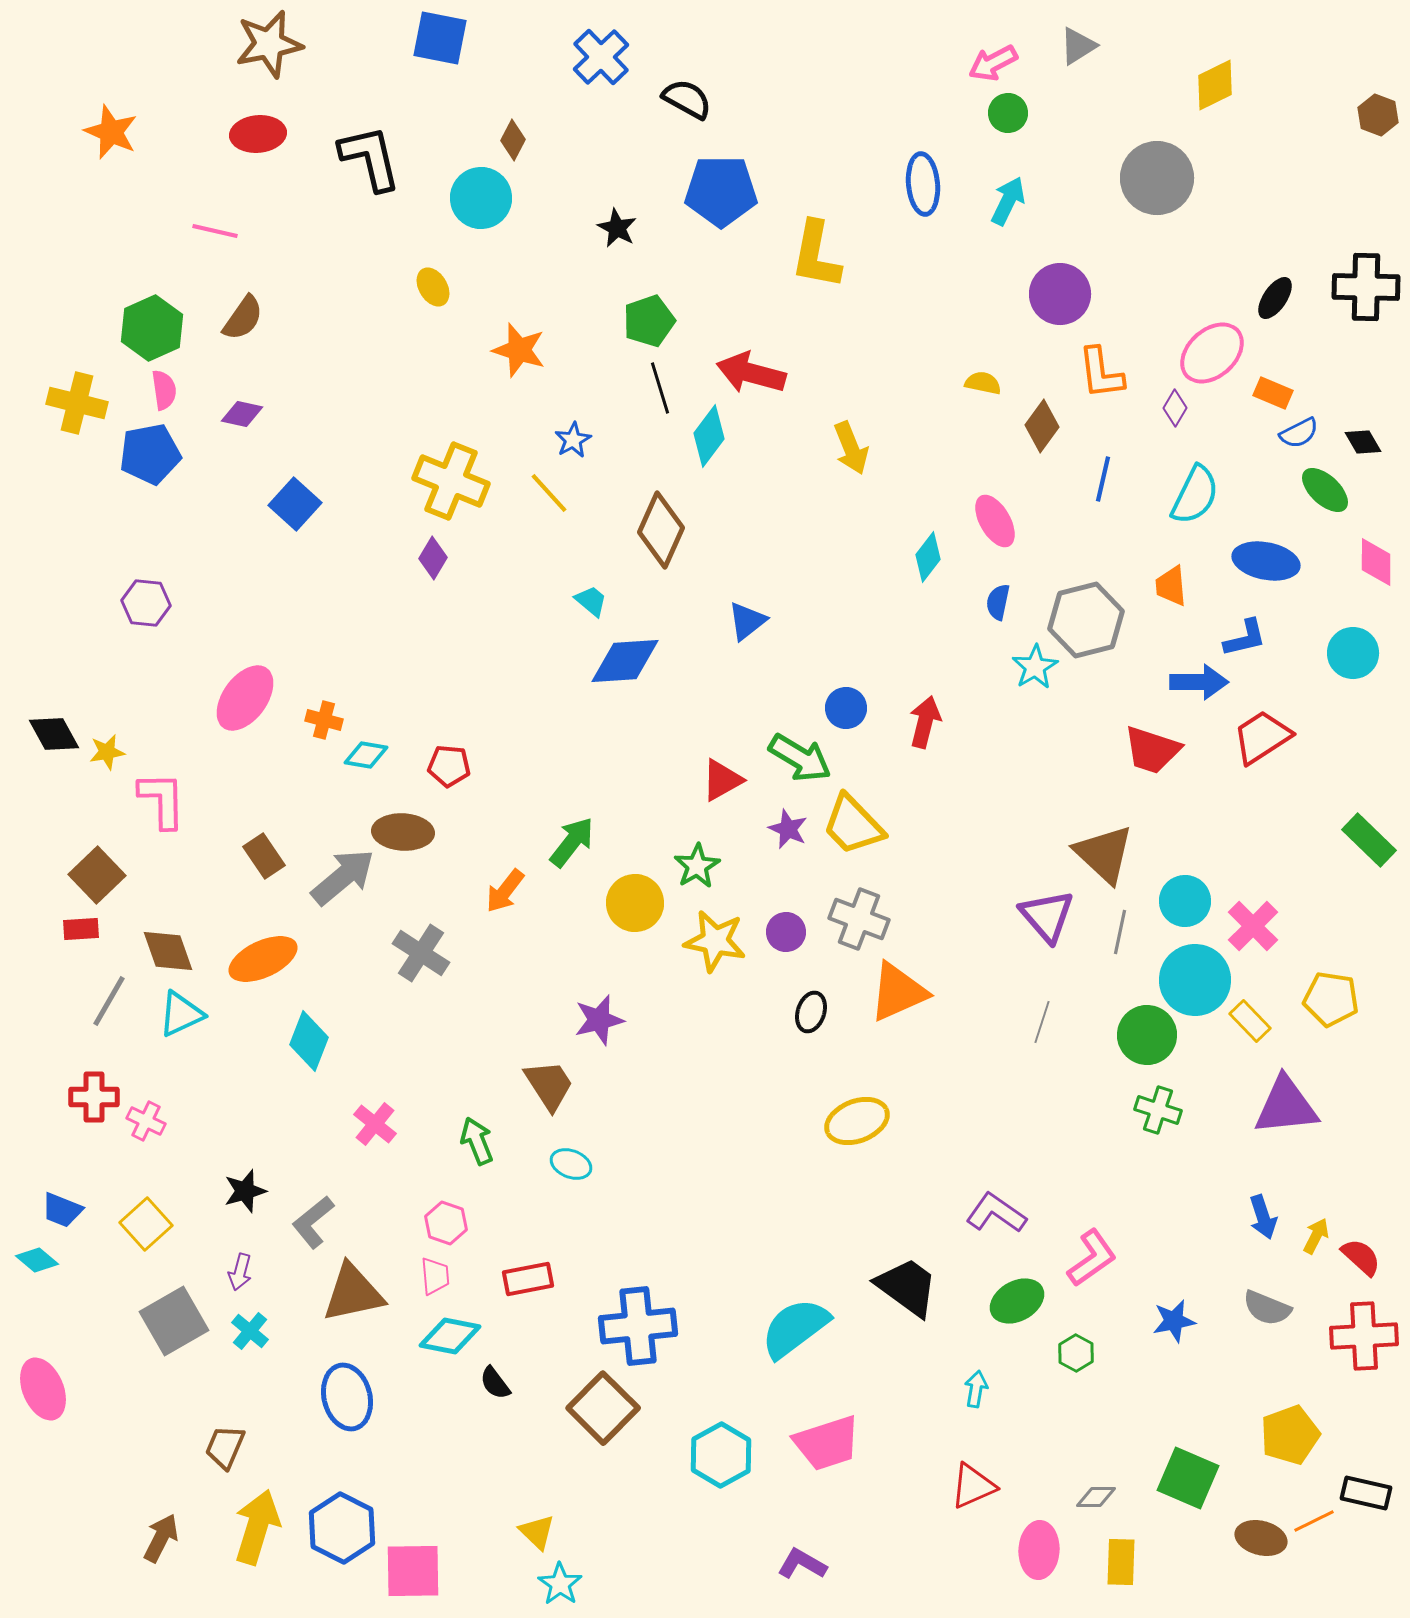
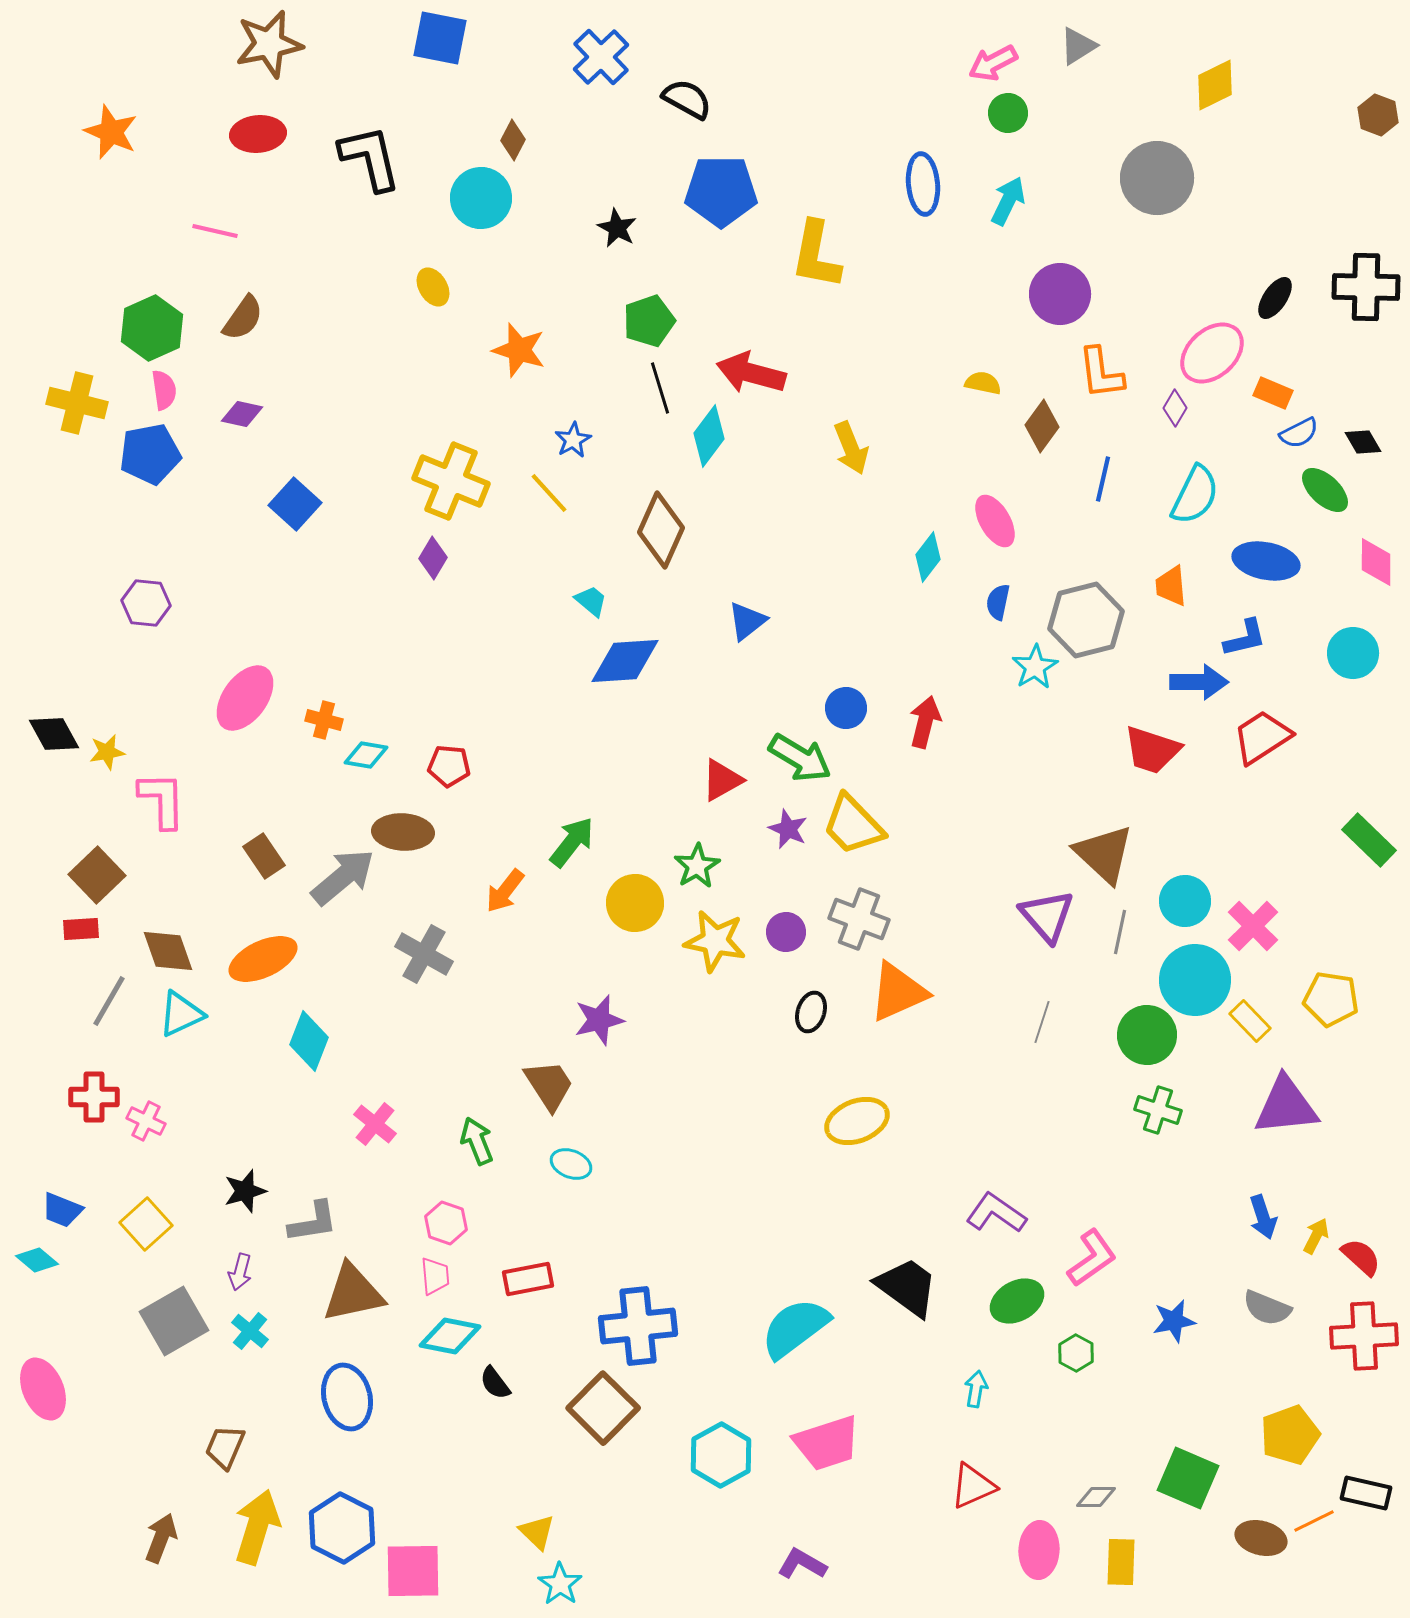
gray cross at (421, 953): moved 3 px right, 1 px down; rotated 4 degrees counterclockwise
gray L-shape at (313, 1222): rotated 150 degrees counterclockwise
brown arrow at (161, 1538): rotated 6 degrees counterclockwise
